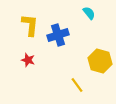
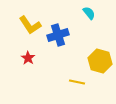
yellow L-shape: rotated 140 degrees clockwise
red star: moved 2 px up; rotated 16 degrees clockwise
yellow line: moved 3 px up; rotated 42 degrees counterclockwise
